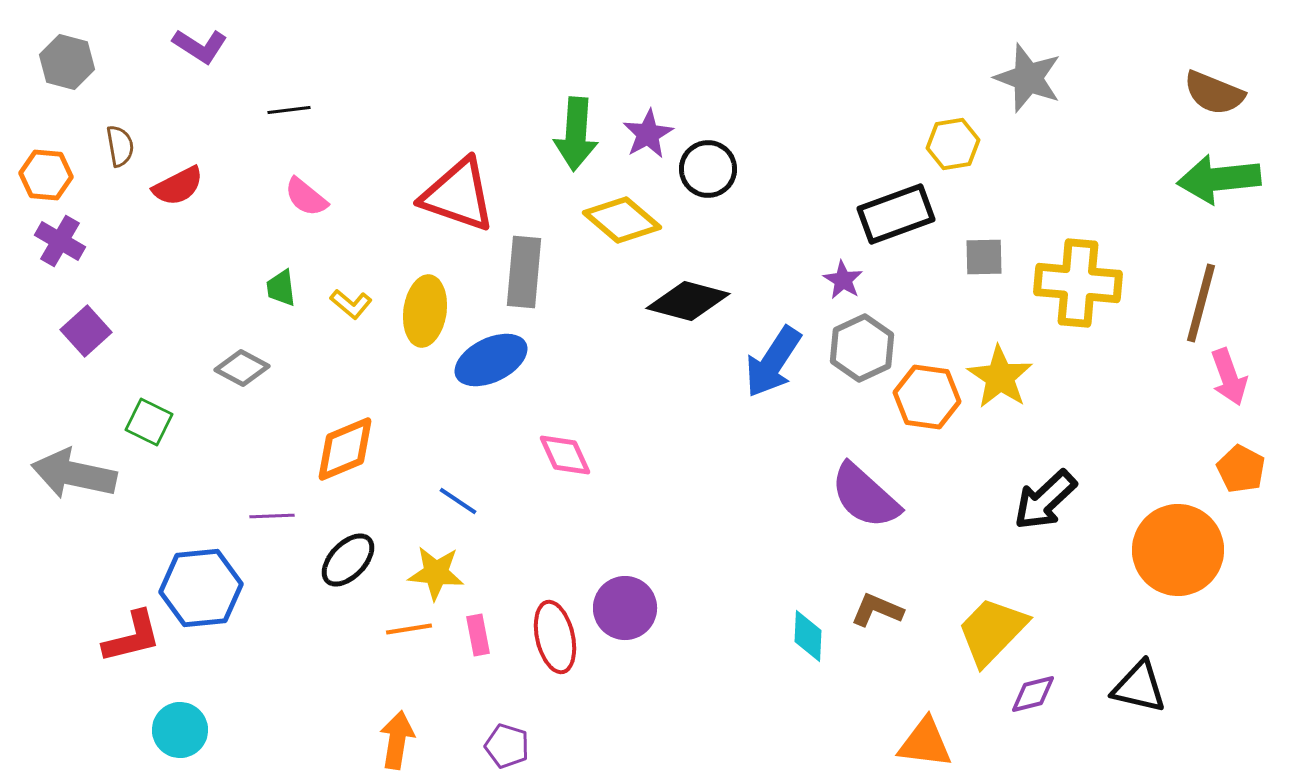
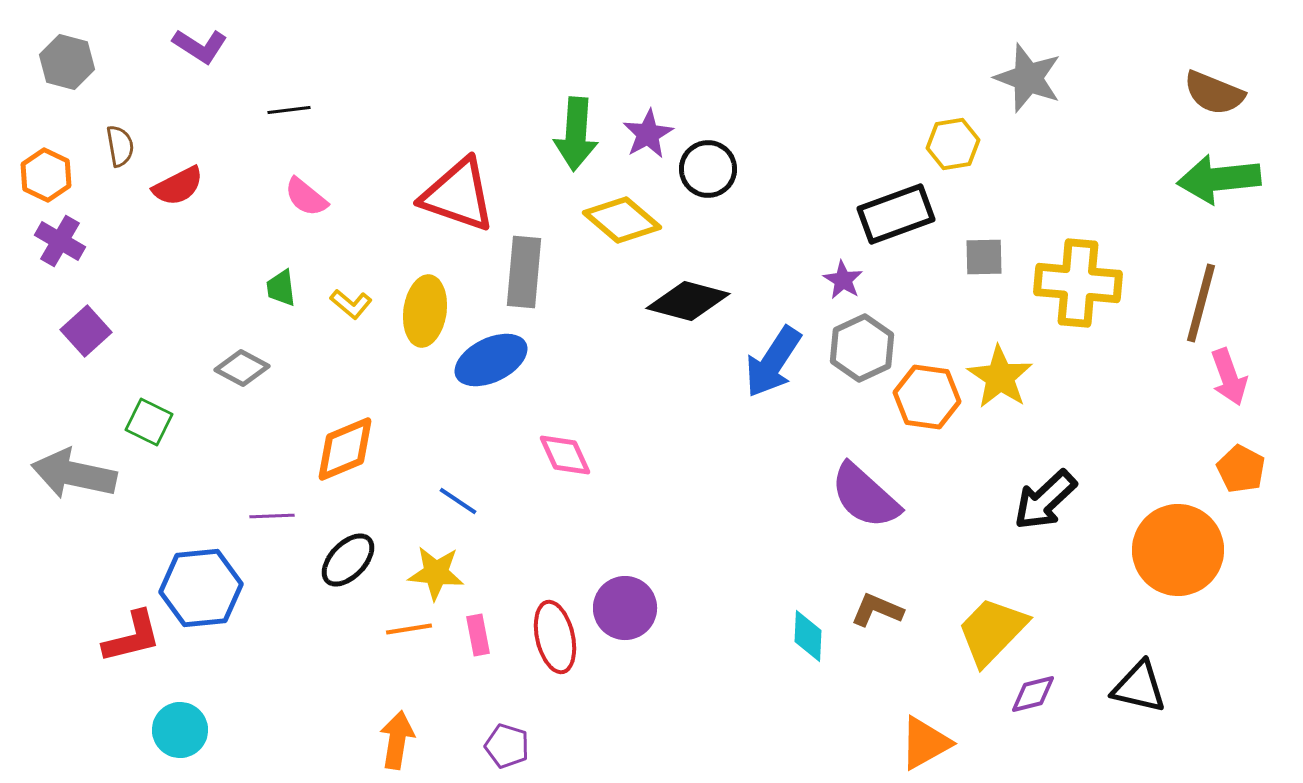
orange hexagon at (46, 175): rotated 21 degrees clockwise
orange triangle at (925, 743): rotated 36 degrees counterclockwise
